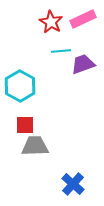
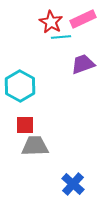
cyan line: moved 14 px up
